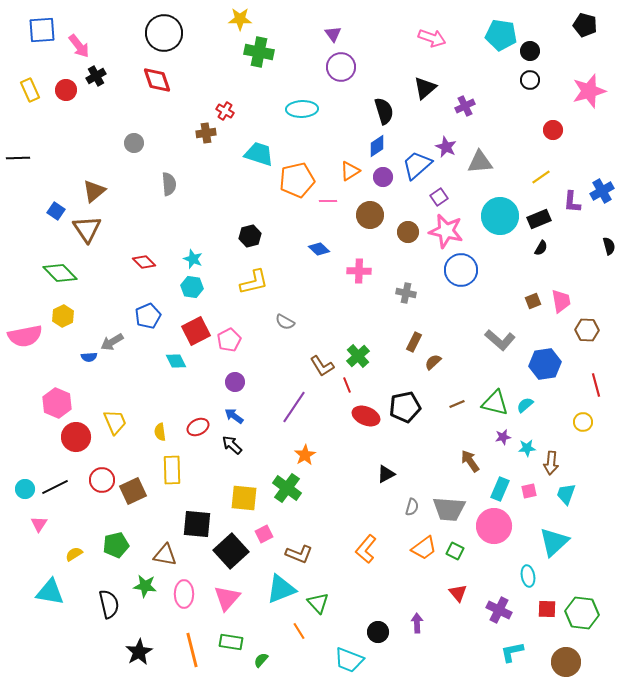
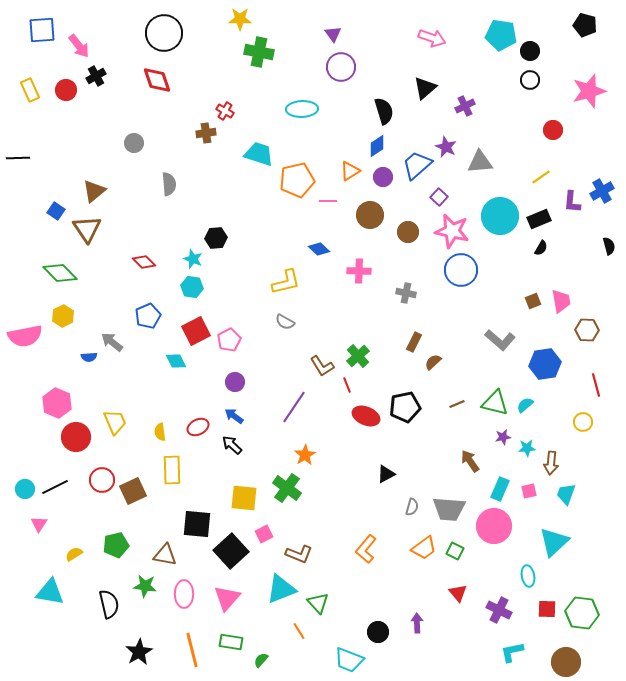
purple square at (439, 197): rotated 12 degrees counterclockwise
pink star at (446, 231): moved 6 px right
black hexagon at (250, 236): moved 34 px left, 2 px down; rotated 10 degrees clockwise
yellow L-shape at (254, 282): moved 32 px right
gray arrow at (112, 342): rotated 70 degrees clockwise
